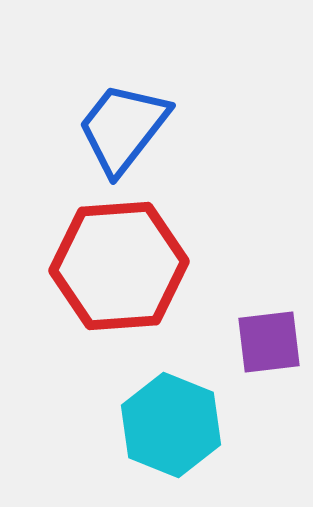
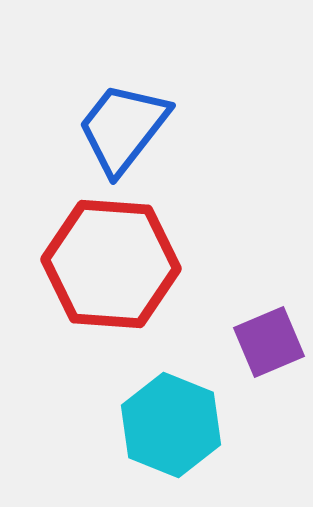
red hexagon: moved 8 px left, 2 px up; rotated 8 degrees clockwise
purple square: rotated 16 degrees counterclockwise
